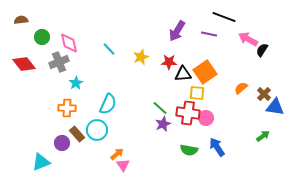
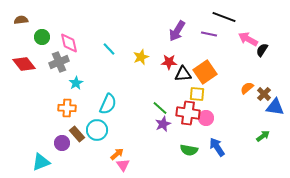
orange semicircle: moved 6 px right
yellow square: moved 1 px down
